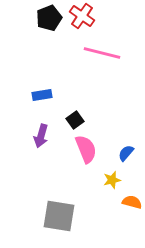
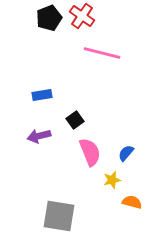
purple arrow: moved 2 px left; rotated 60 degrees clockwise
pink semicircle: moved 4 px right, 3 px down
